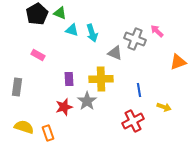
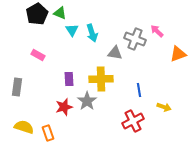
cyan triangle: rotated 40 degrees clockwise
gray triangle: rotated 14 degrees counterclockwise
orange triangle: moved 8 px up
